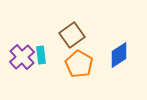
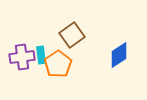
purple cross: rotated 35 degrees clockwise
orange pentagon: moved 21 px left; rotated 8 degrees clockwise
